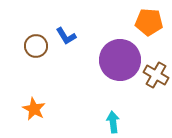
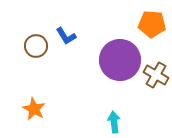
orange pentagon: moved 3 px right, 2 px down
cyan arrow: moved 1 px right
